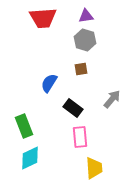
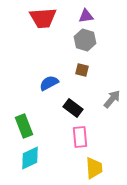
brown square: moved 1 px right, 1 px down; rotated 24 degrees clockwise
blue semicircle: rotated 30 degrees clockwise
